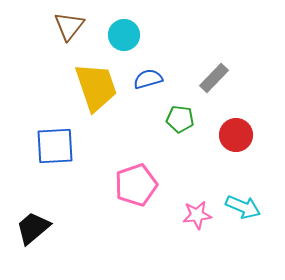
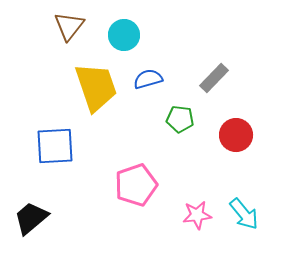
cyan arrow: moved 1 px right, 7 px down; rotated 28 degrees clockwise
black trapezoid: moved 2 px left, 10 px up
